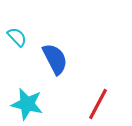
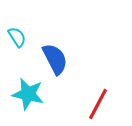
cyan semicircle: rotated 10 degrees clockwise
cyan star: moved 1 px right, 10 px up
